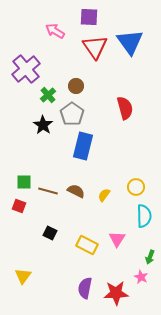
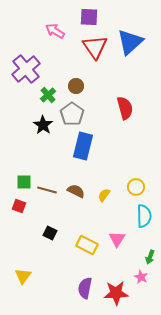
blue triangle: rotated 24 degrees clockwise
brown line: moved 1 px left, 1 px up
